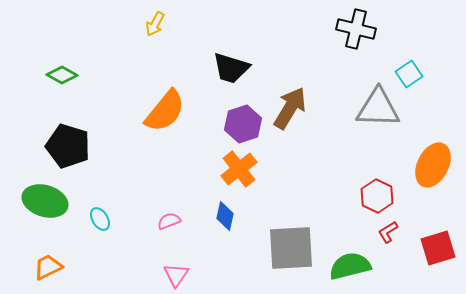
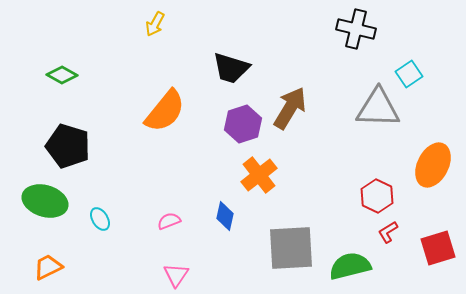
orange cross: moved 20 px right, 6 px down
